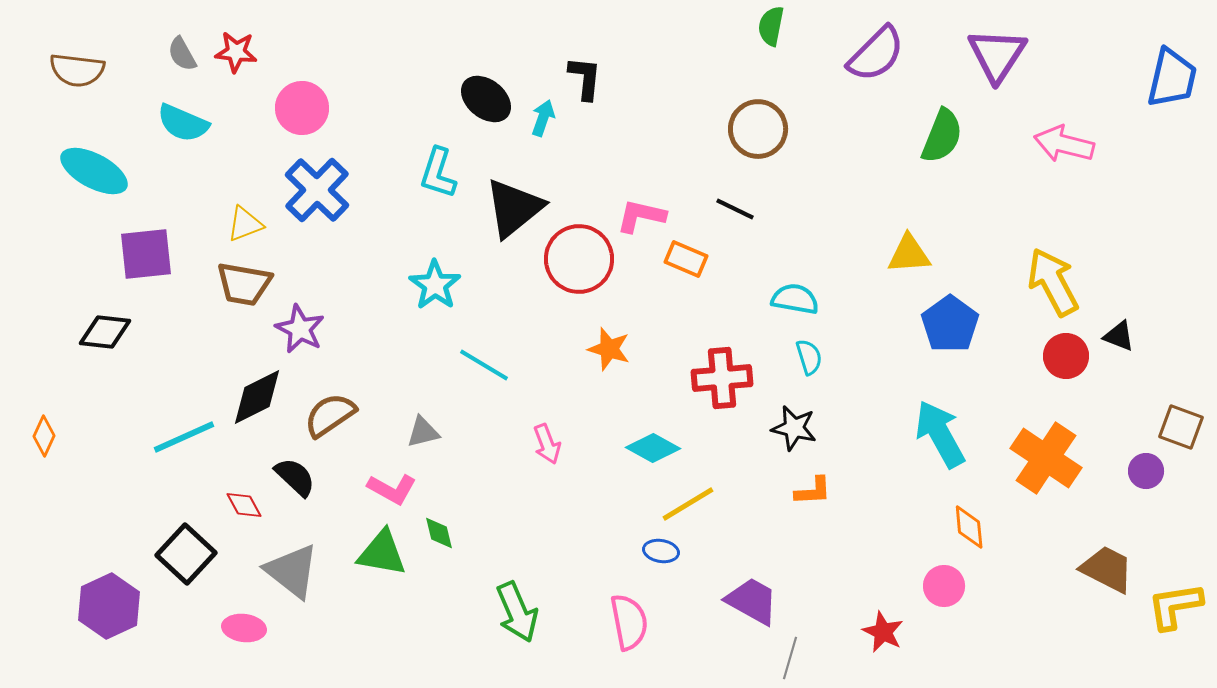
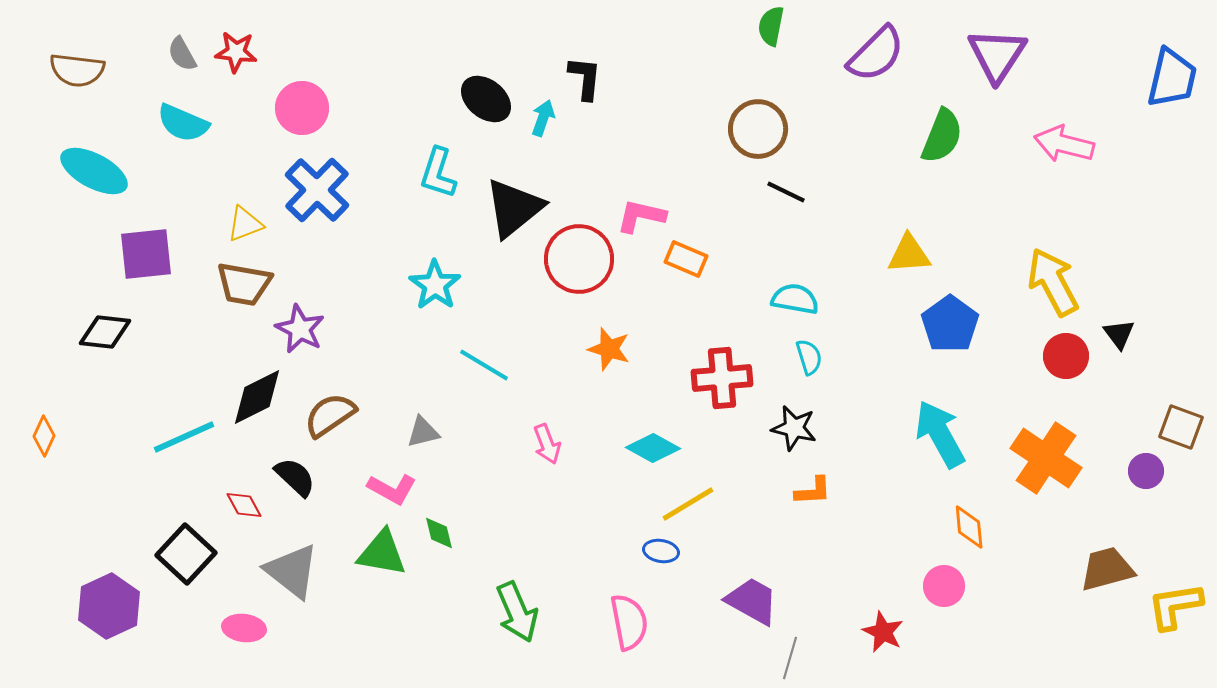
black line at (735, 209): moved 51 px right, 17 px up
black triangle at (1119, 336): moved 2 px up; rotated 32 degrees clockwise
brown trapezoid at (1107, 569): rotated 42 degrees counterclockwise
